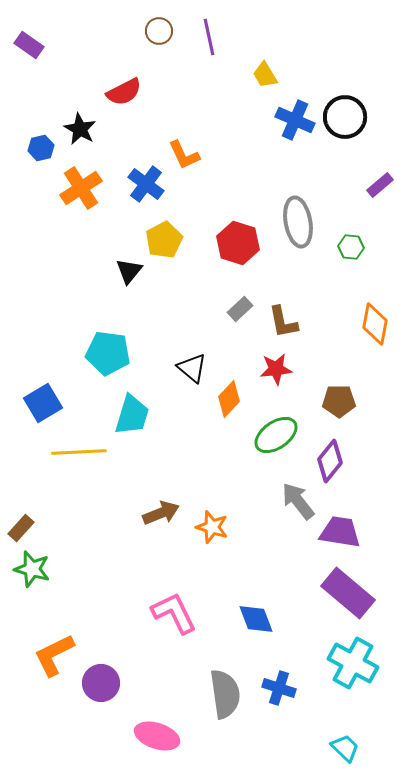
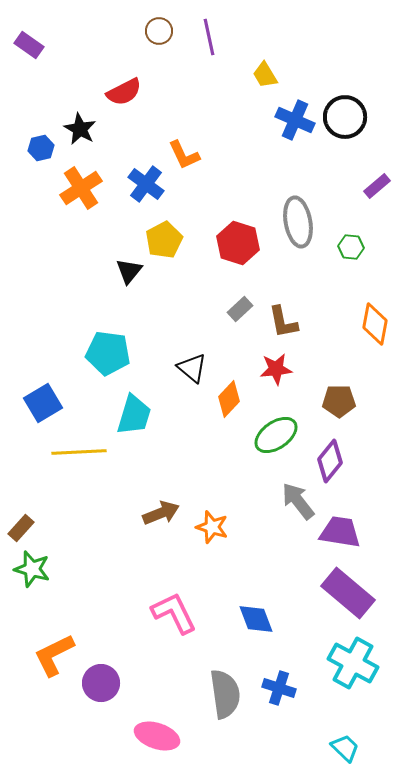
purple rectangle at (380, 185): moved 3 px left, 1 px down
cyan trapezoid at (132, 415): moved 2 px right
